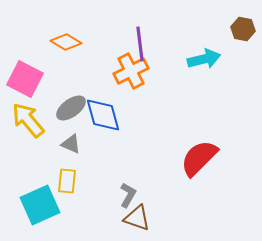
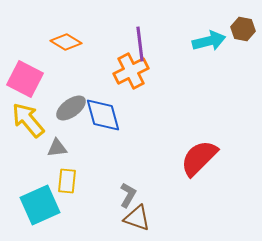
cyan arrow: moved 5 px right, 18 px up
gray triangle: moved 14 px left, 4 px down; rotated 30 degrees counterclockwise
